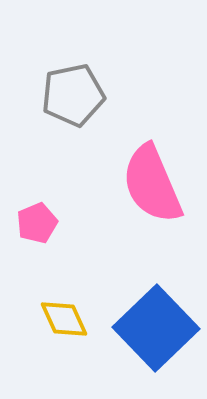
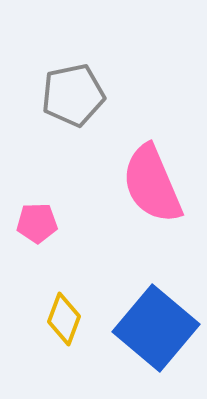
pink pentagon: rotated 21 degrees clockwise
yellow diamond: rotated 45 degrees clockwise
blue square: rotated 6 degrees counterclockwise
